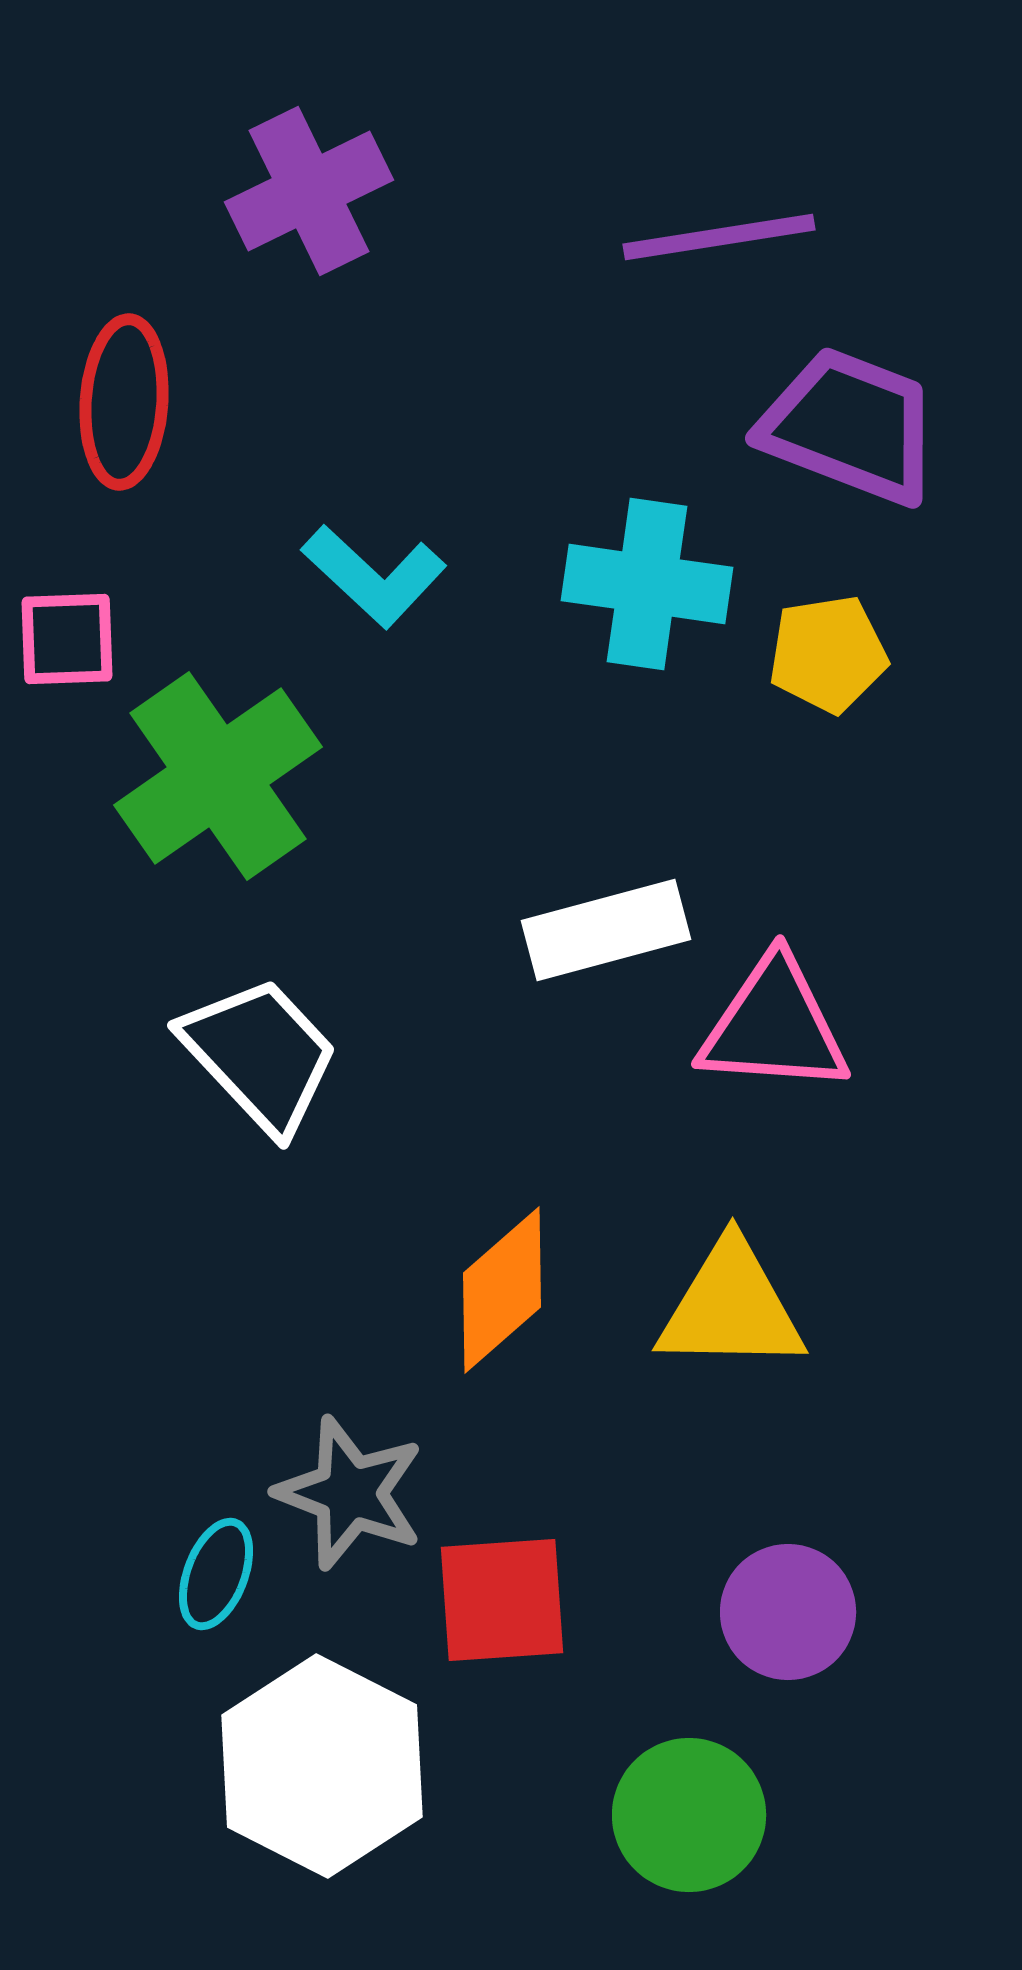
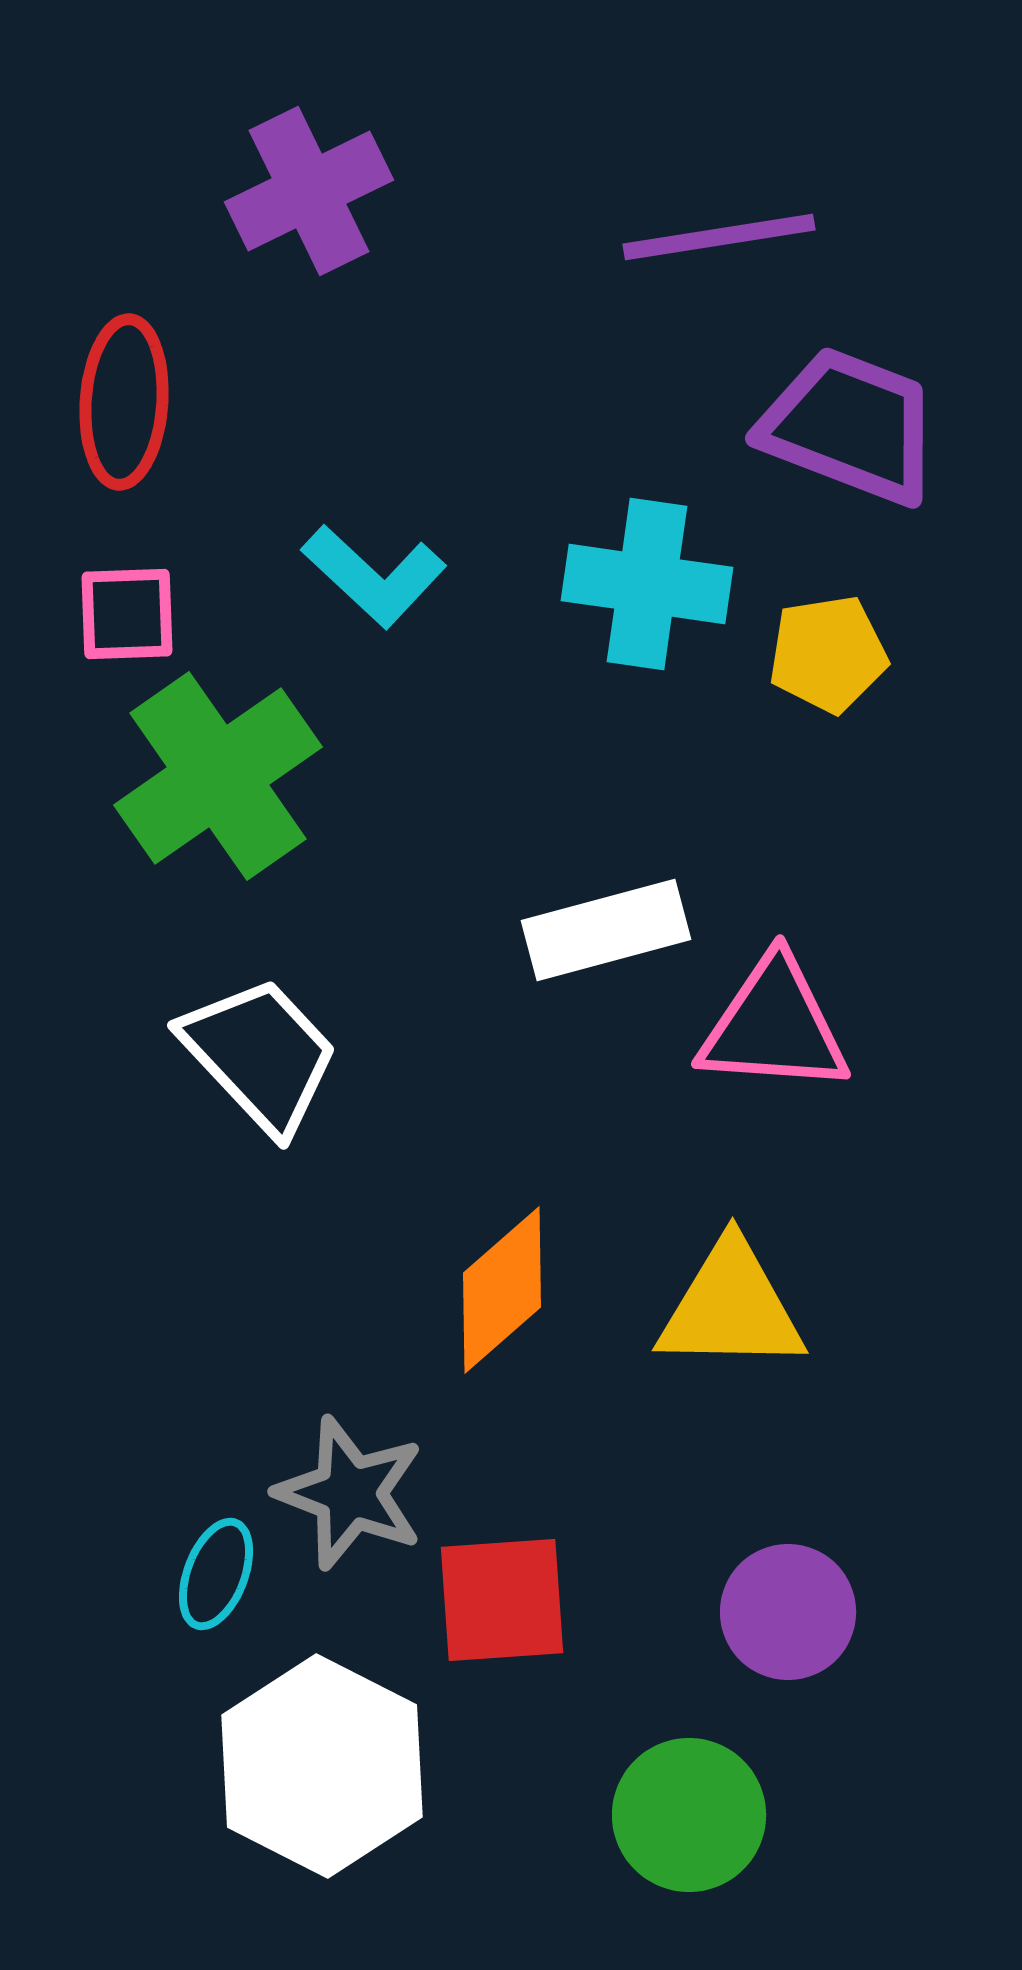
pink square: moved 60 px right, 25 px up
